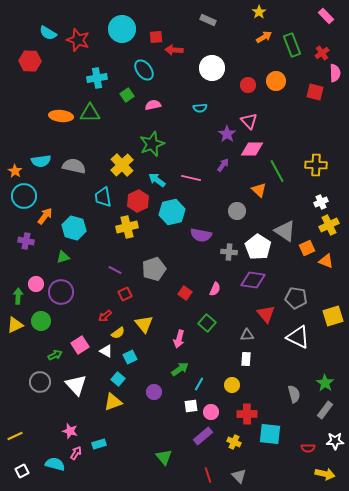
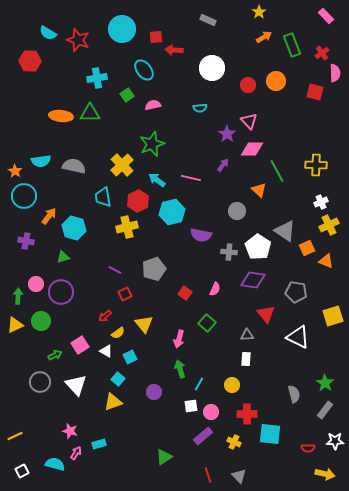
orange arrow at (45, 216): moved 4 px right
gray pentagon at (296, 298): moved 6 px up
green arrow at (180, 369): rotated 72 degrees counterclockwise
green triangle at (164, 457): rotated 36 degrees clockwise
